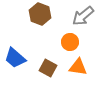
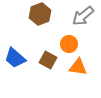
brown hexagon: rotated 20 degrees clockwise
orange circle: moved 1 px left, 2 px down
brown square: moved 8 px up
